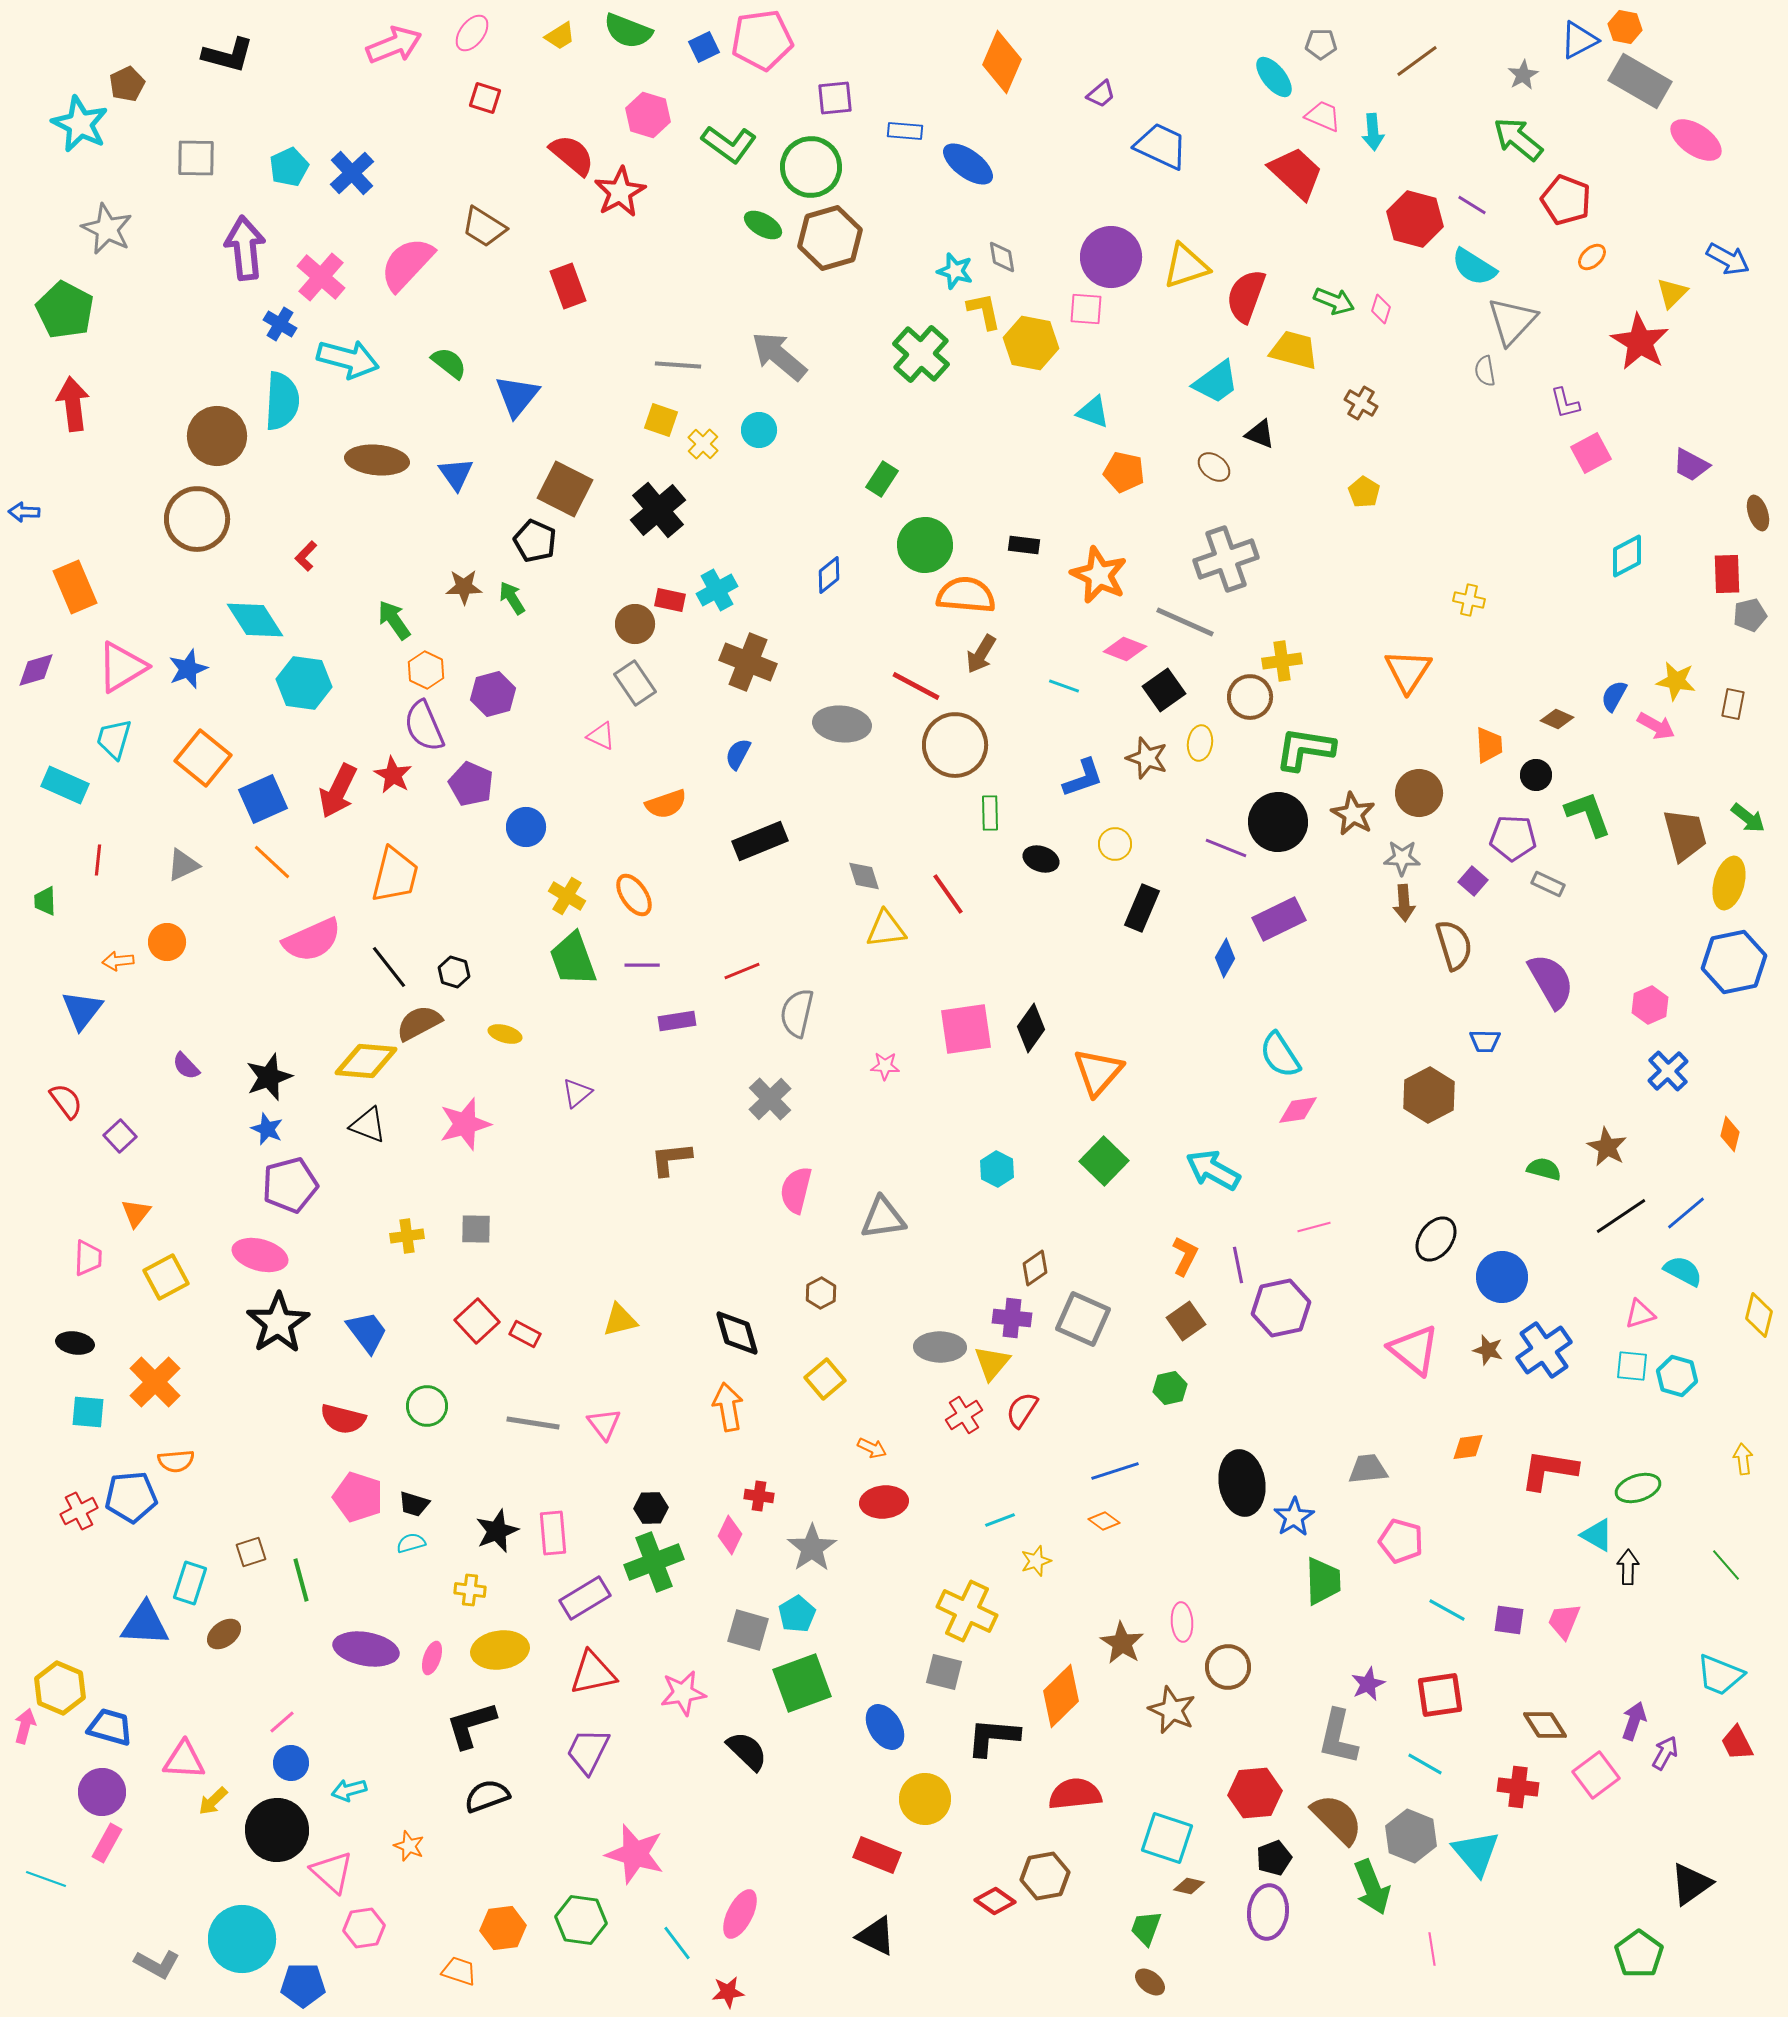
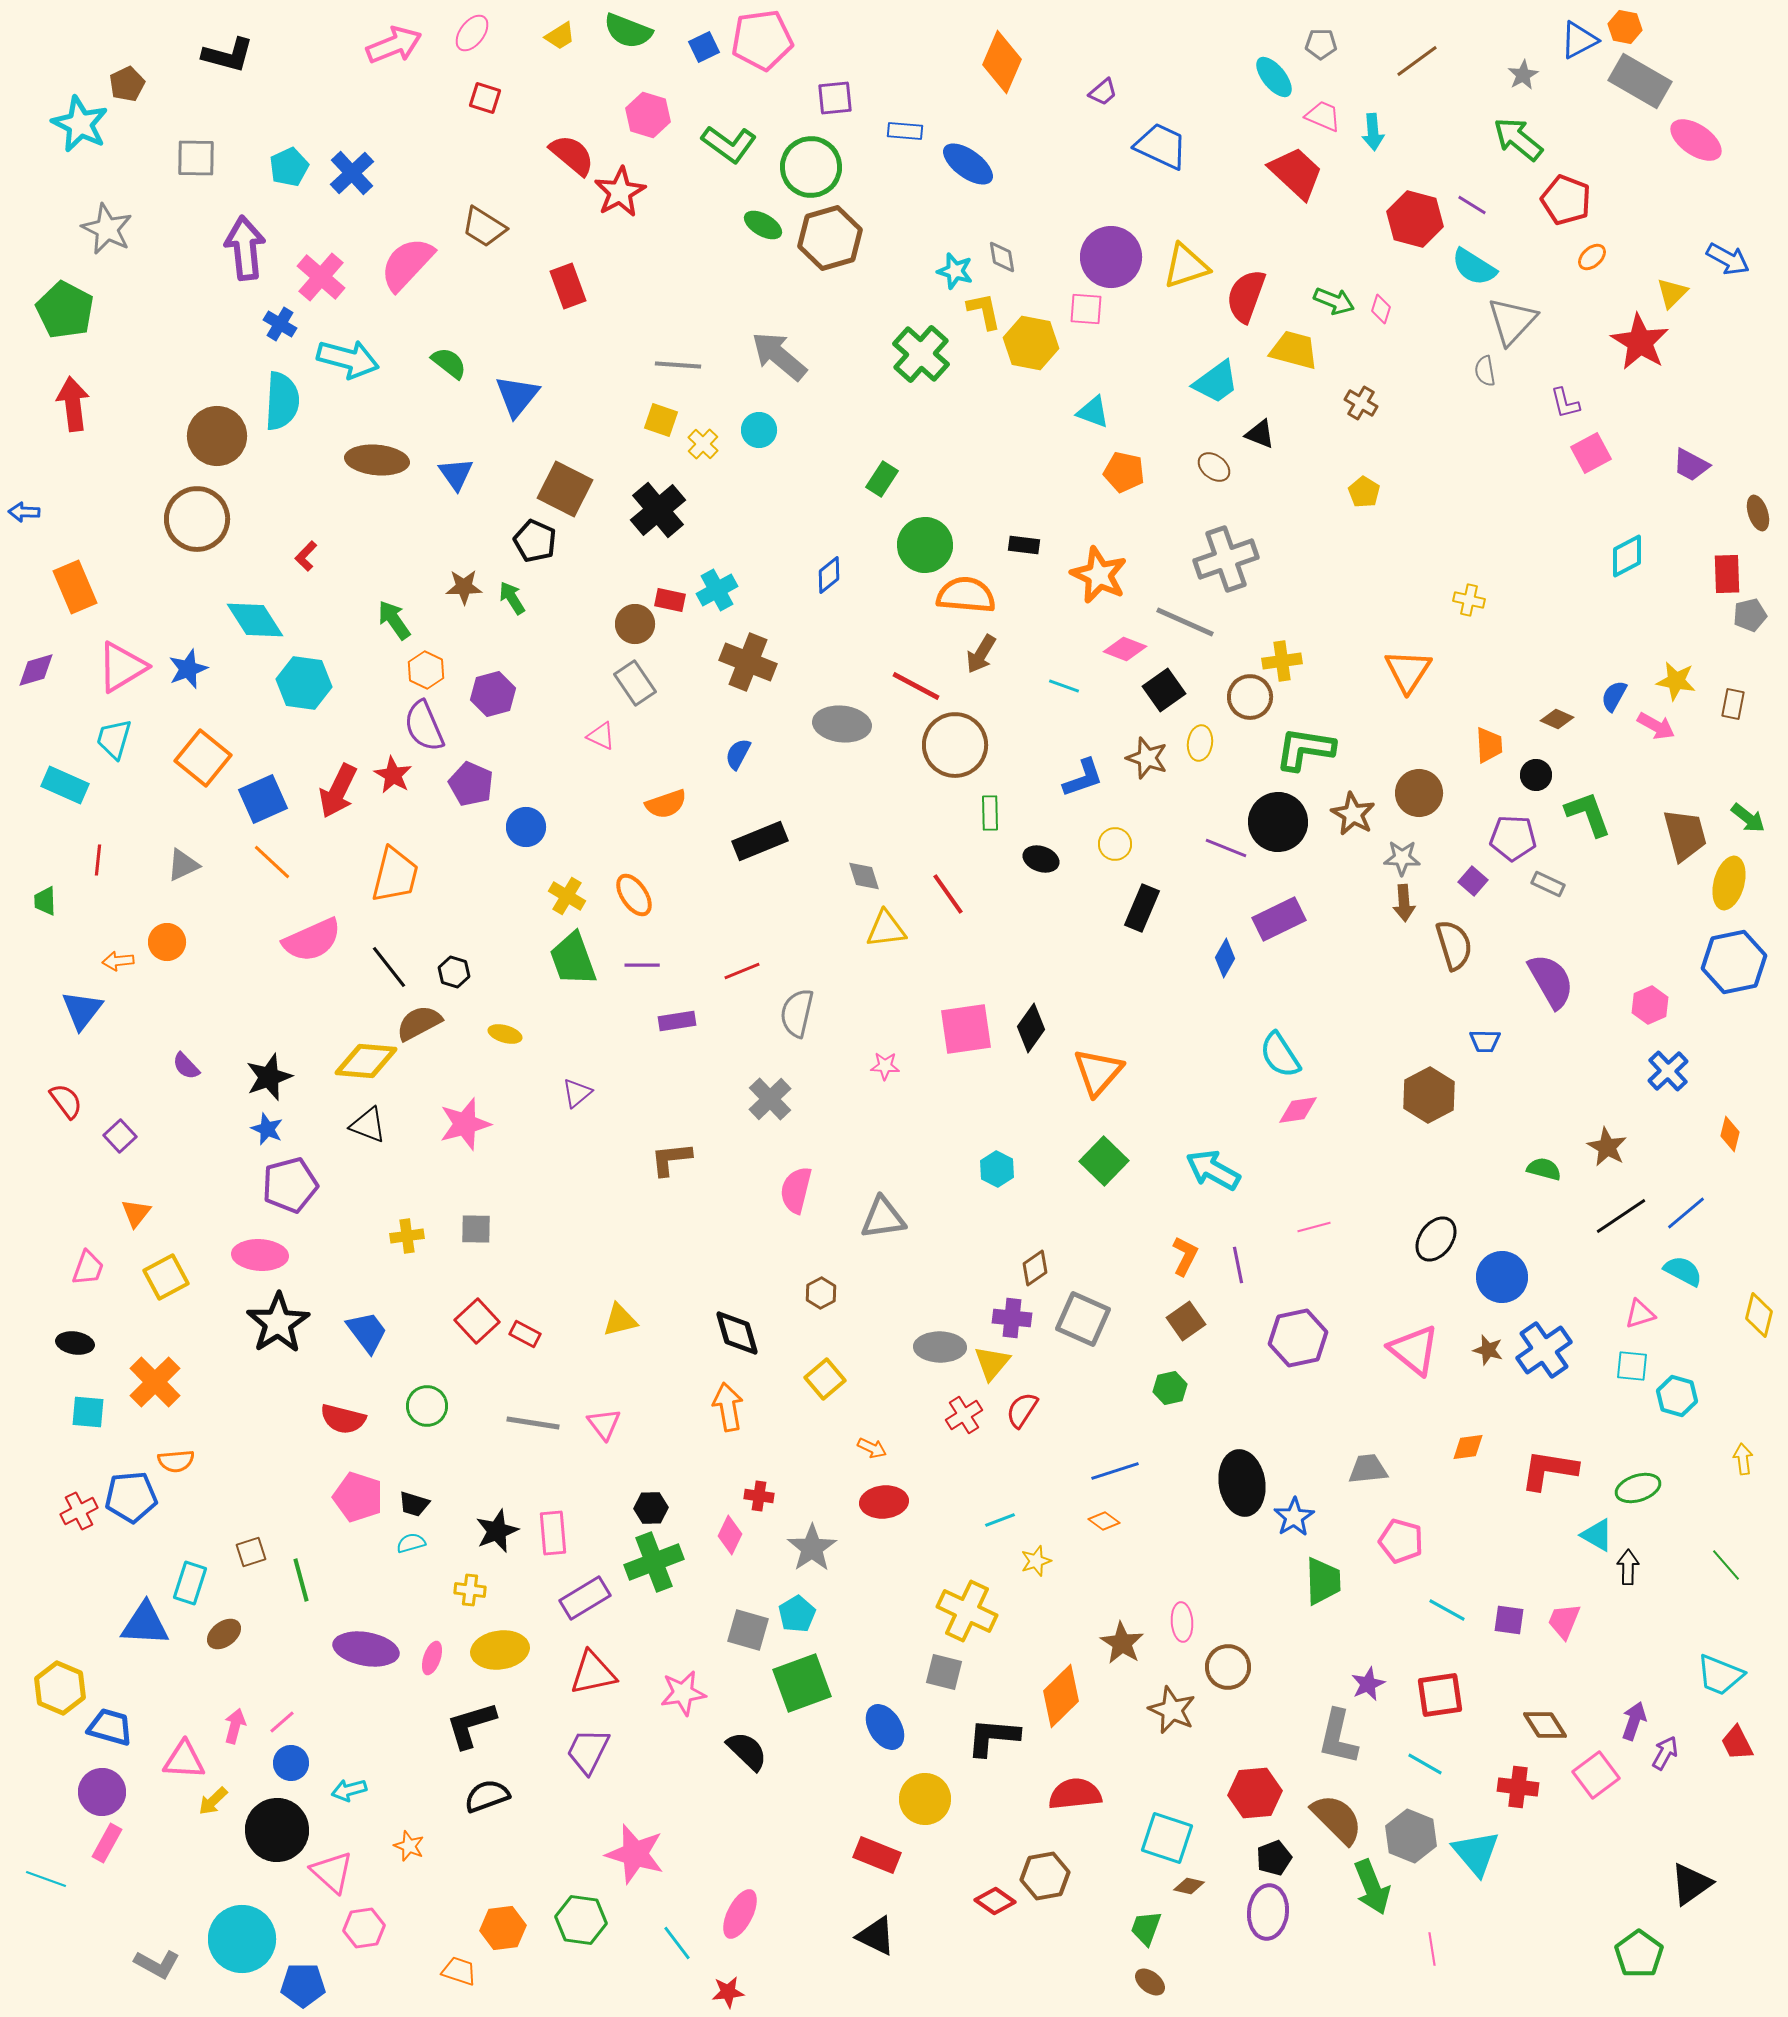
purple trapezoid at (1101, 94): moved 2 px right, 2 px up
pink ellipse at (260, 1255): rotated 12 degrees counterclockwise
pink trapezoid at (88, 1258): moved 10 px down; rotated 18 degrees clockwise
purple hexagon at (1281, 1308): moved 17 px right, 30 px down
cyan hexagon at (1677, 1376): moved 20 px down
pink arrow at (25, 1726): moved 210 px right
